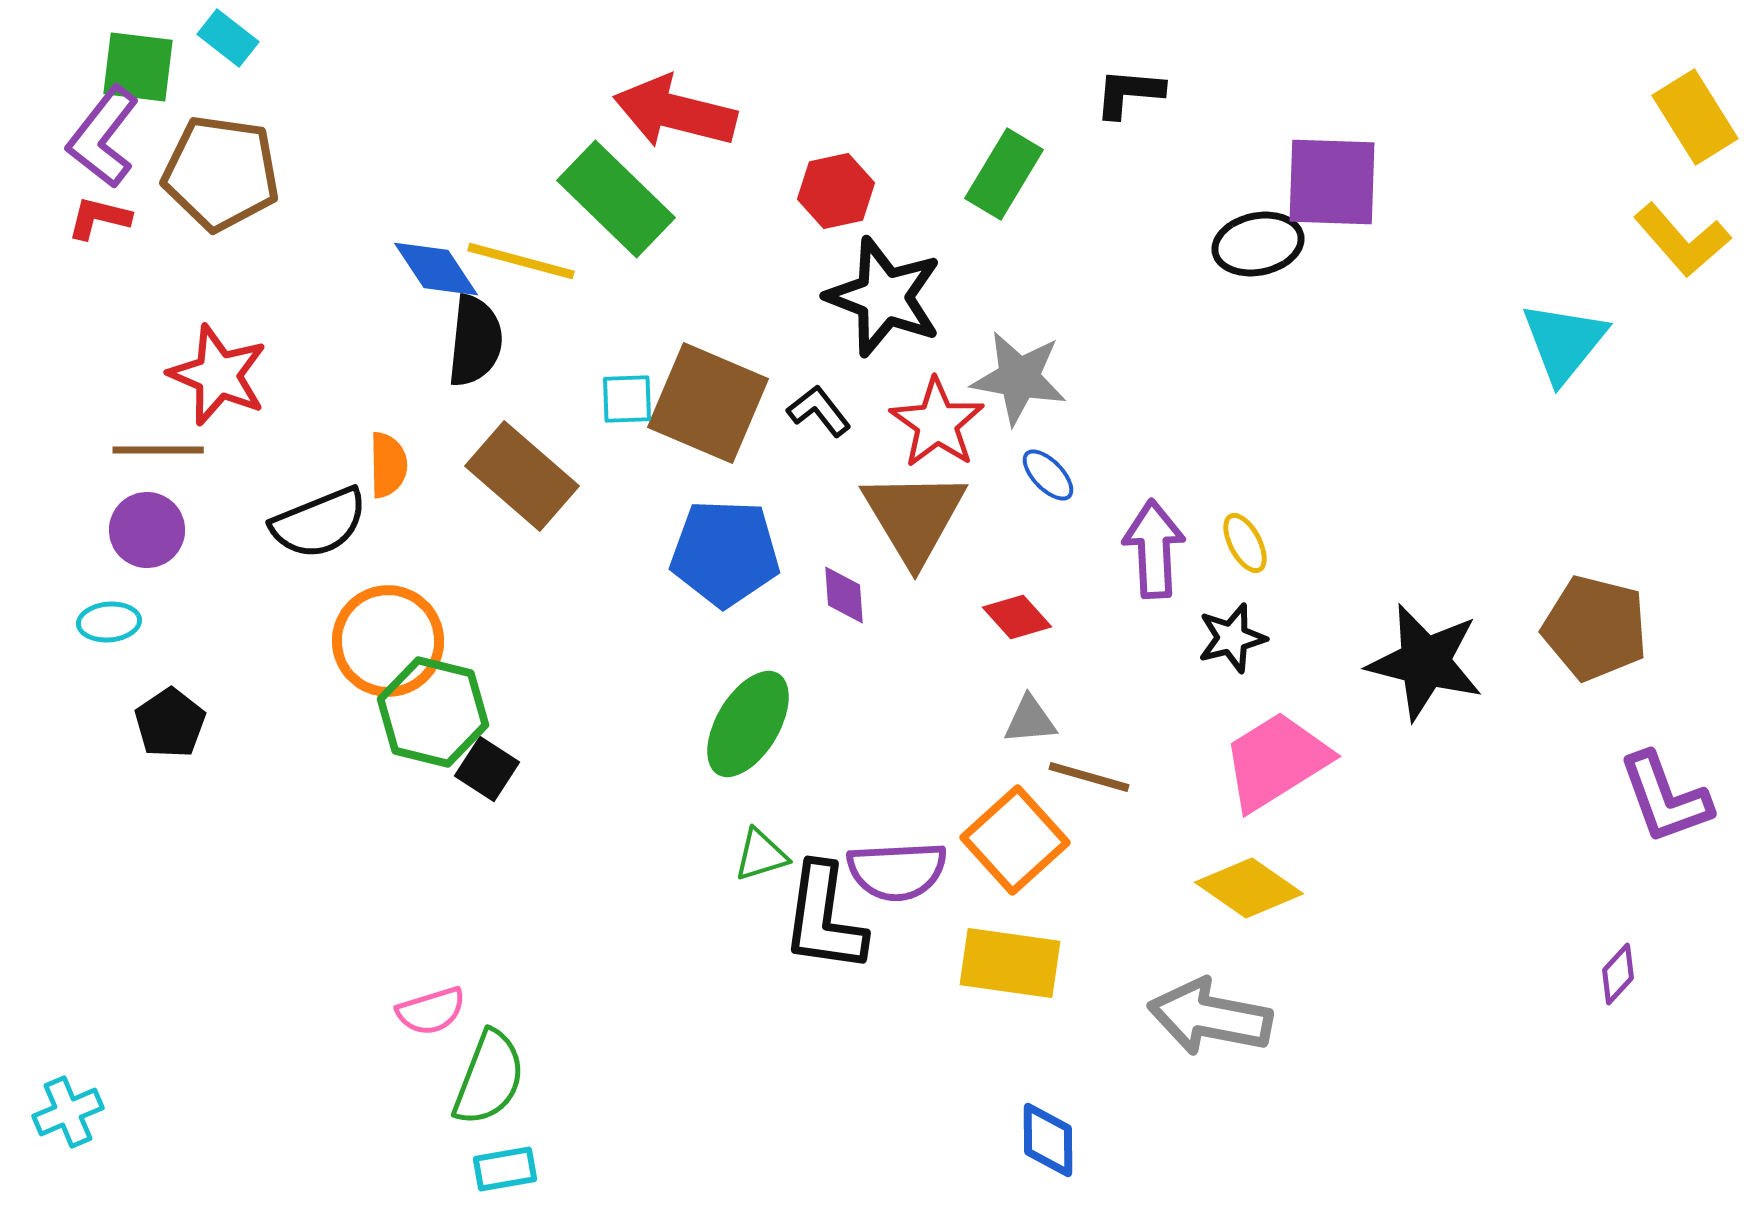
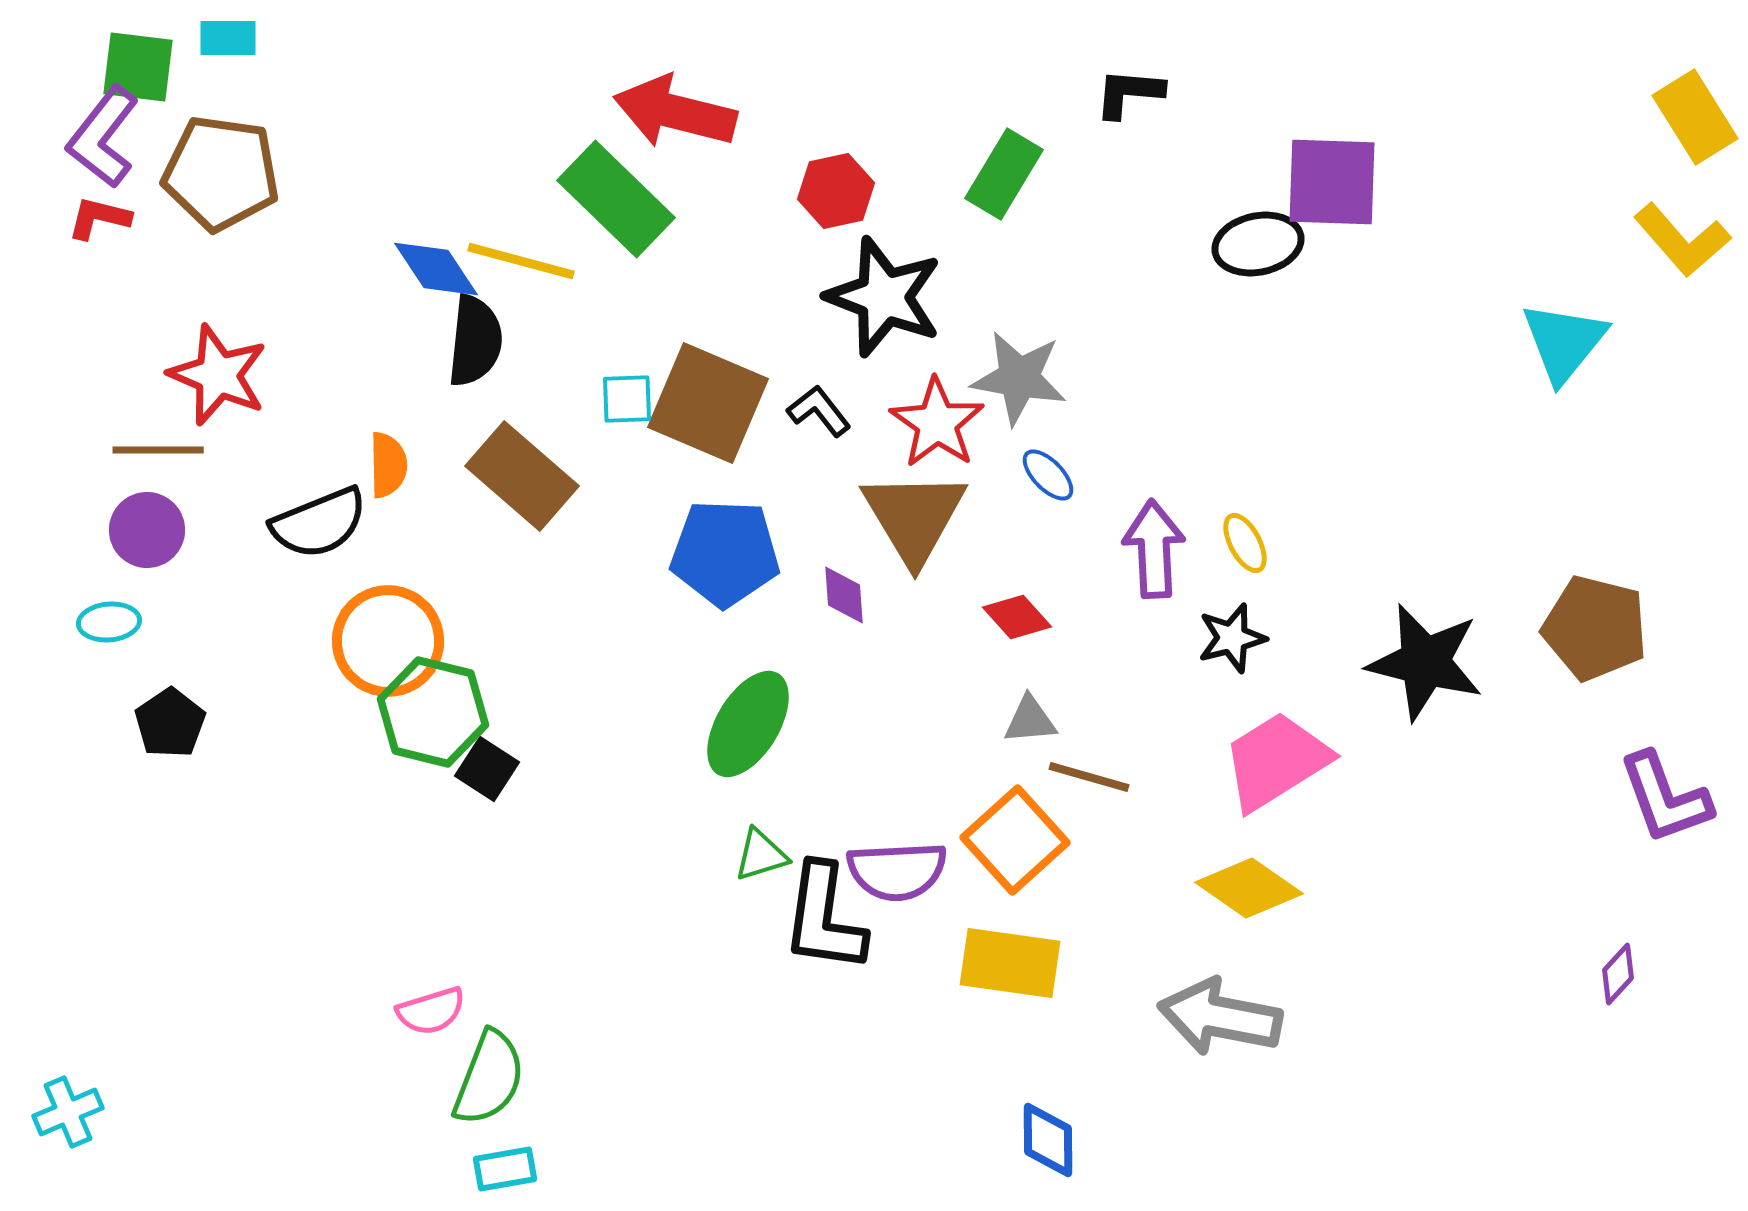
cyan rectangle at (228, 38): rotated 38 degrees counterclockwise
gray arrow at (1210, 1017): moved 10 px right
